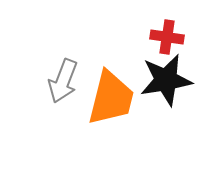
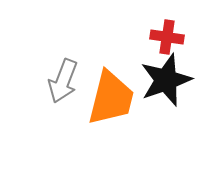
black star: rotated 10 degrees counterclockwise
